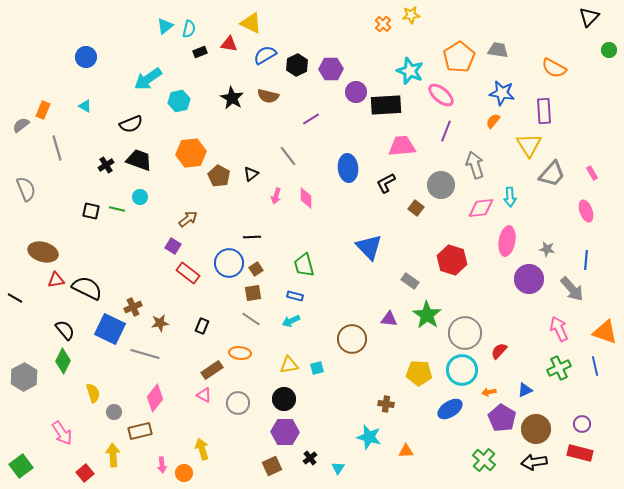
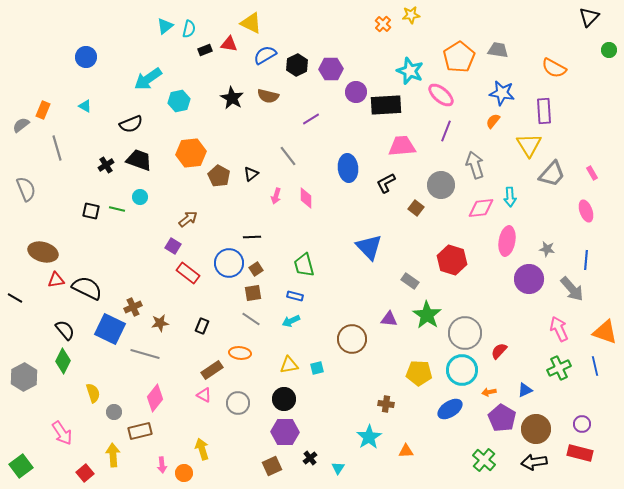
black rectangle at (200, 52): moved 5 px right, 2 px up
cyan star at (369, 437): rotated 25 degrees clockwise
